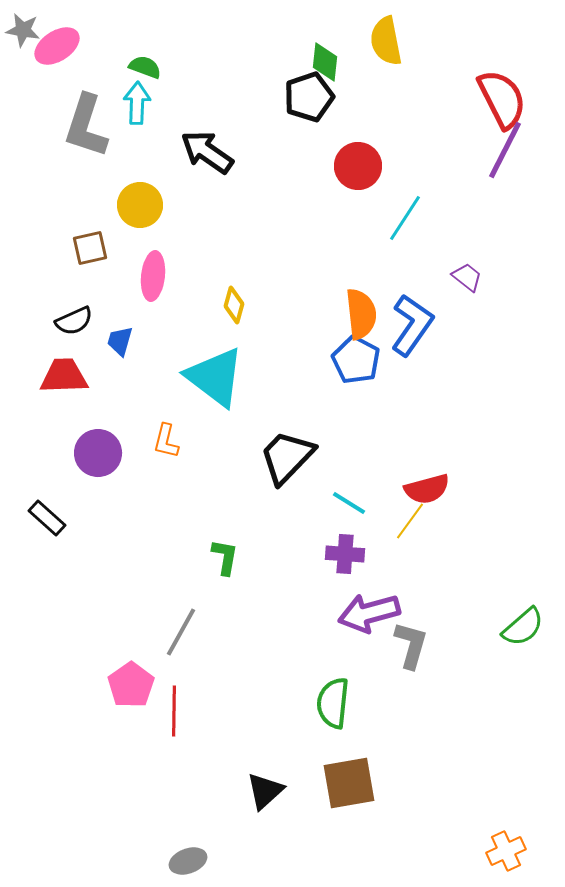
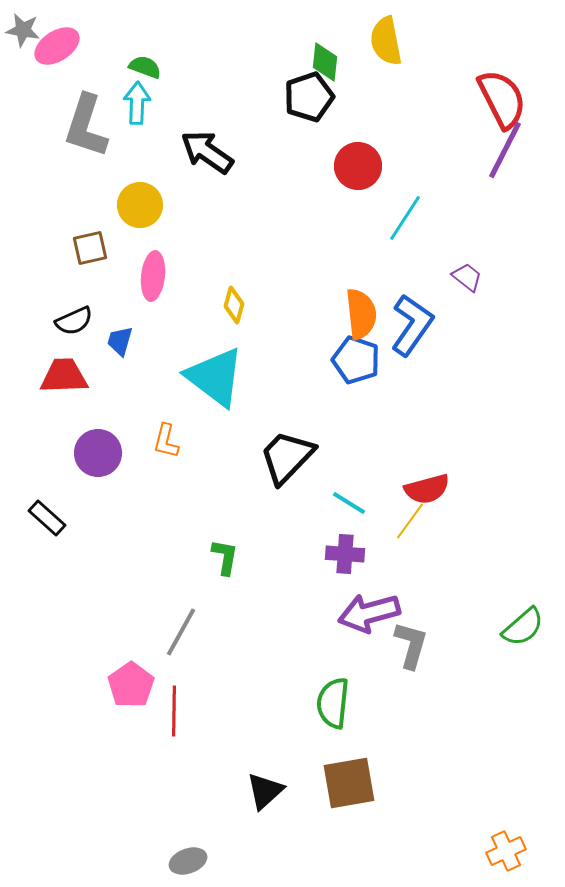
blue pentagon at (356, 360): rotated 9 degrees counterclockwise
